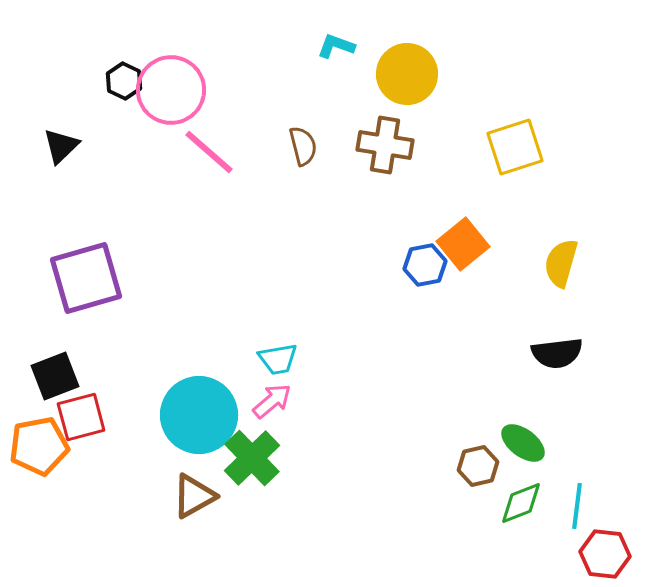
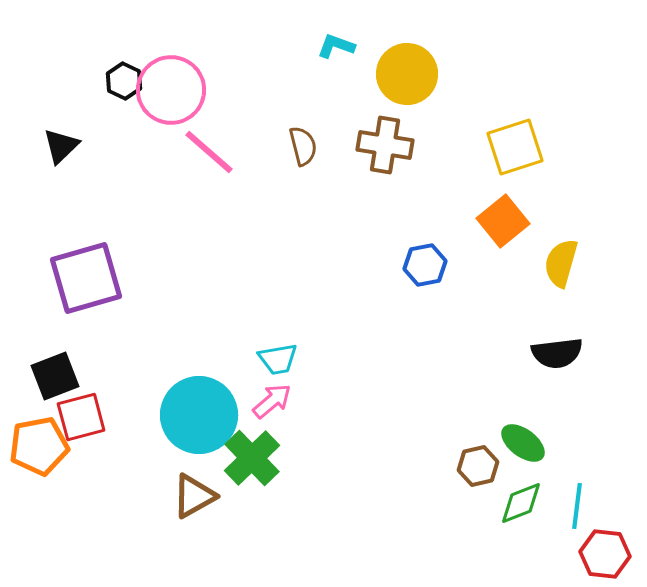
orange square: moved 40 px right, 23 px up
